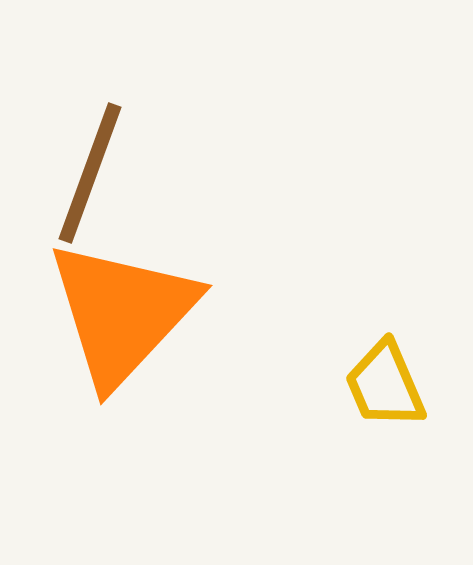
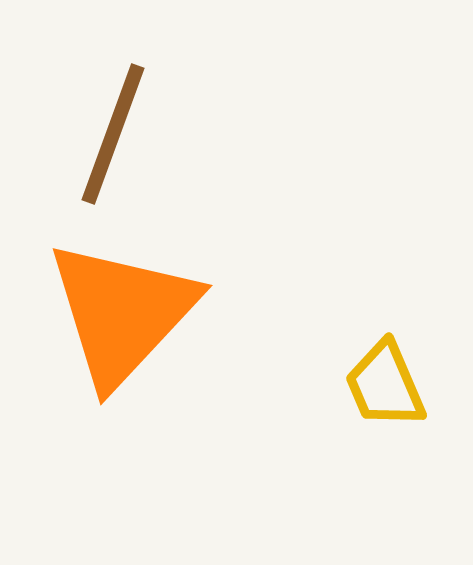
brown line: moved 23 px right, 39 px up
